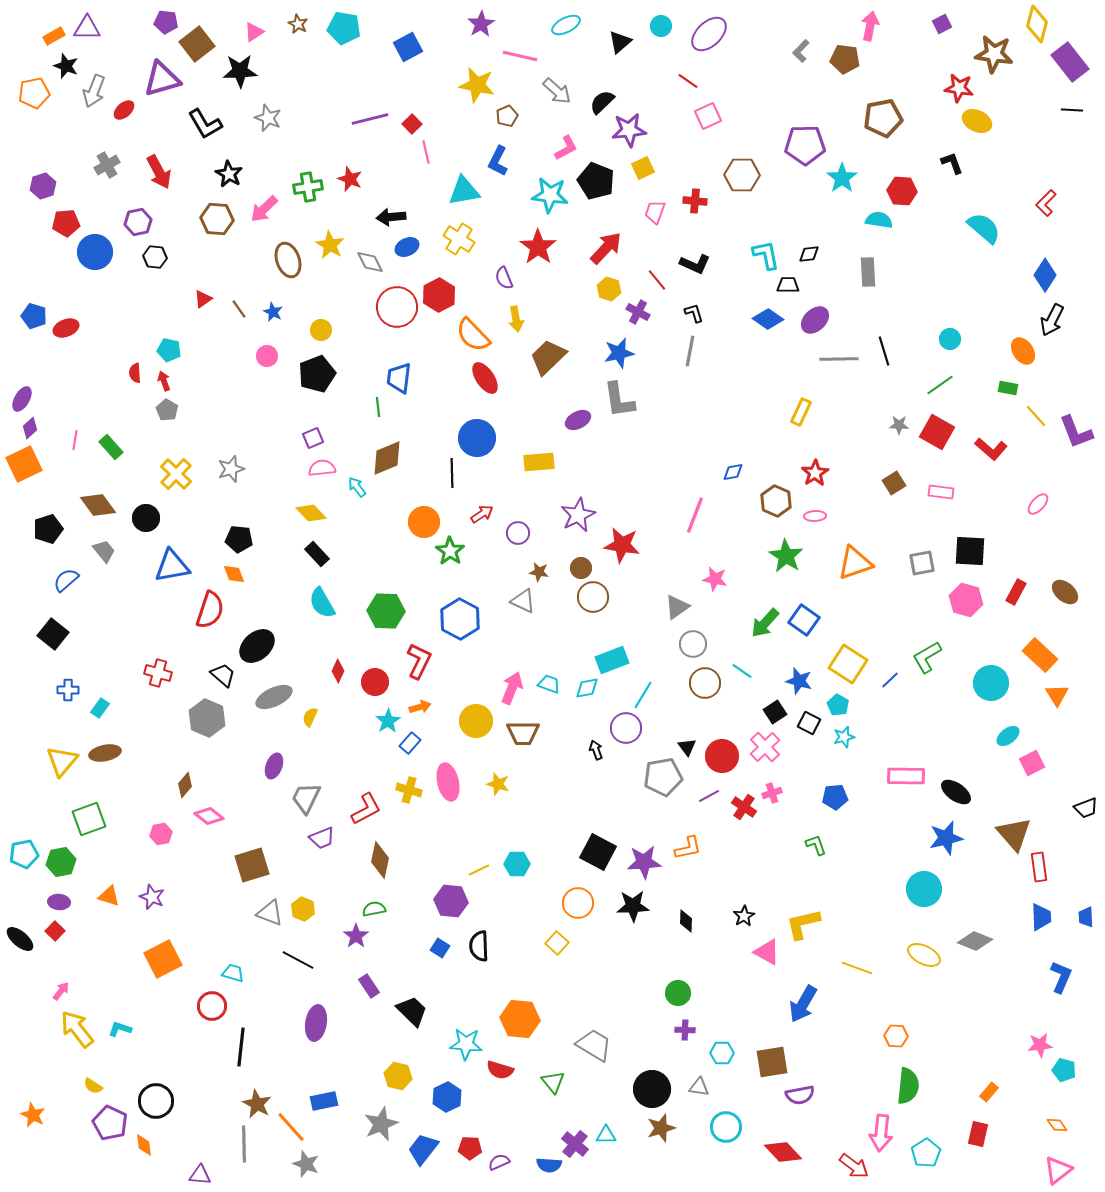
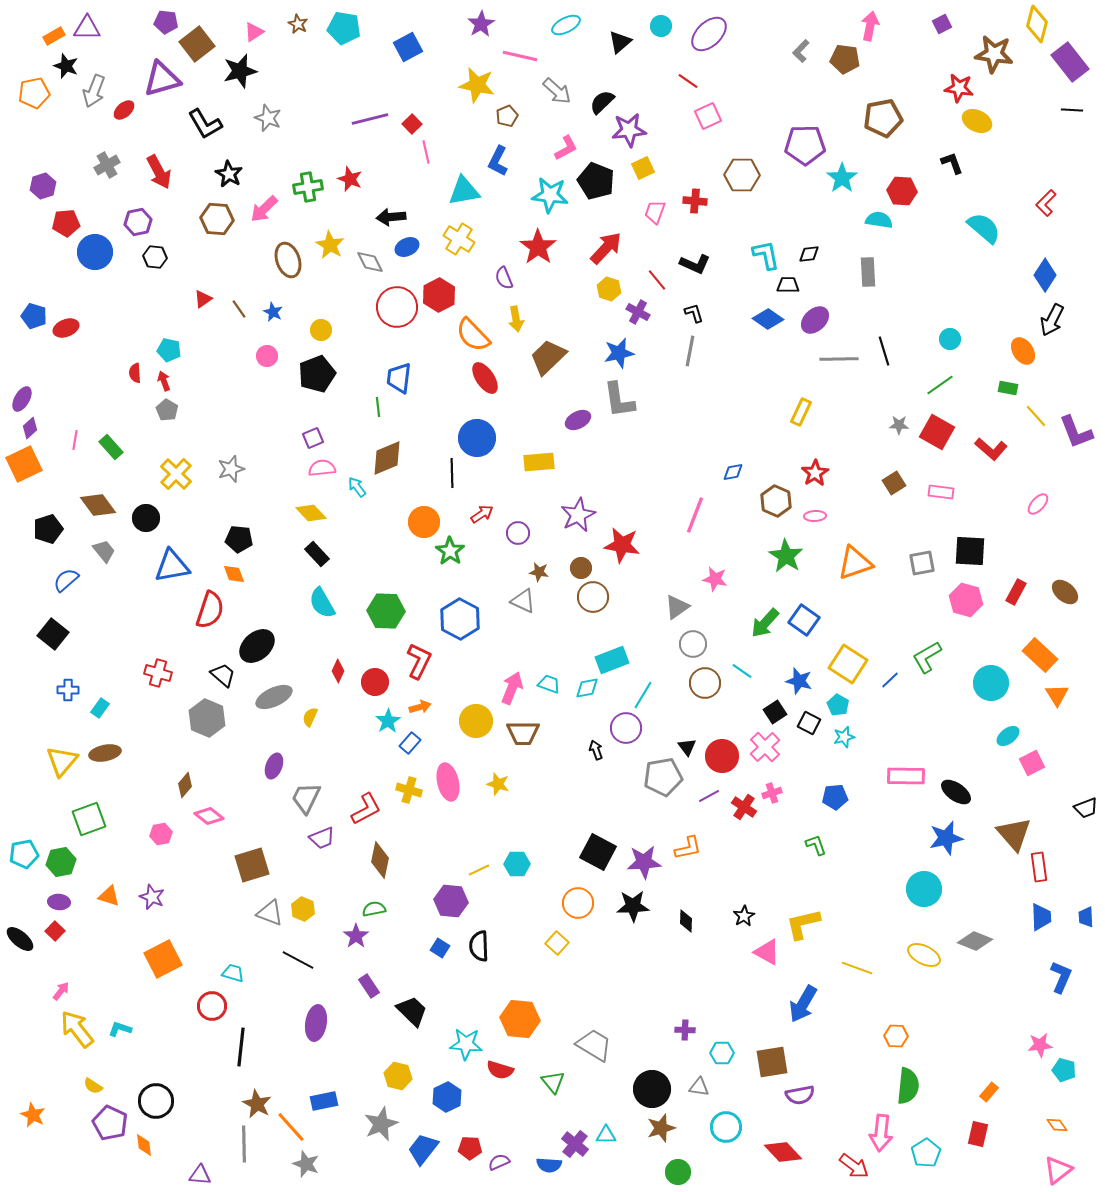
black star at (240, 71): rotated 12 degrees counterclockwise
green circle at (678, 993): moved 179 px down
